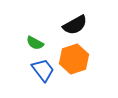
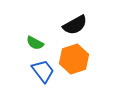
blue trapezoid: moved 1 px down
